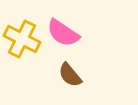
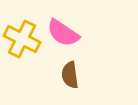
brown semicircle: rotated 32 degrees clockwise
